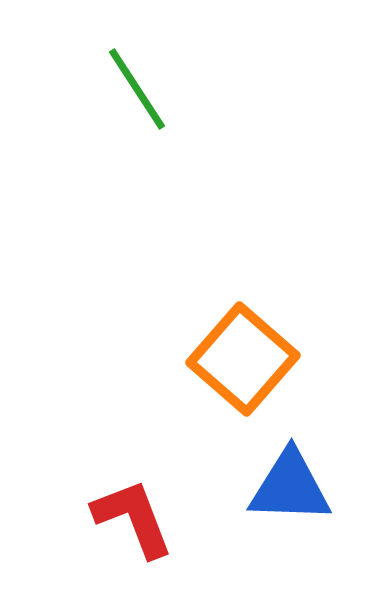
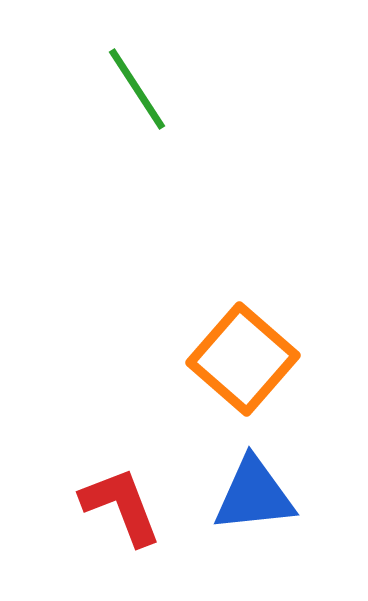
blue triangle: moved 36 px left, 8 px down; rotated 8 degrees counterclockwise
red L-shape: moved 12 px left, 12 px up
